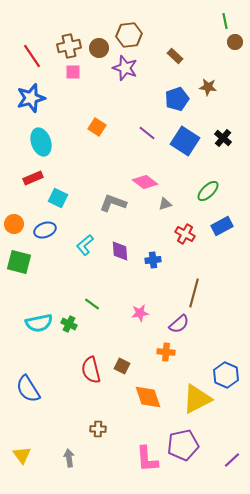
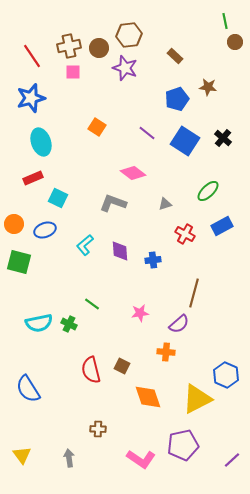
pink diamond at (145, 182): moved 12 px left, 9 px up
pink L-shape at (147, 459): moved 6 px left; rotated 52 degrees counterclockwise
